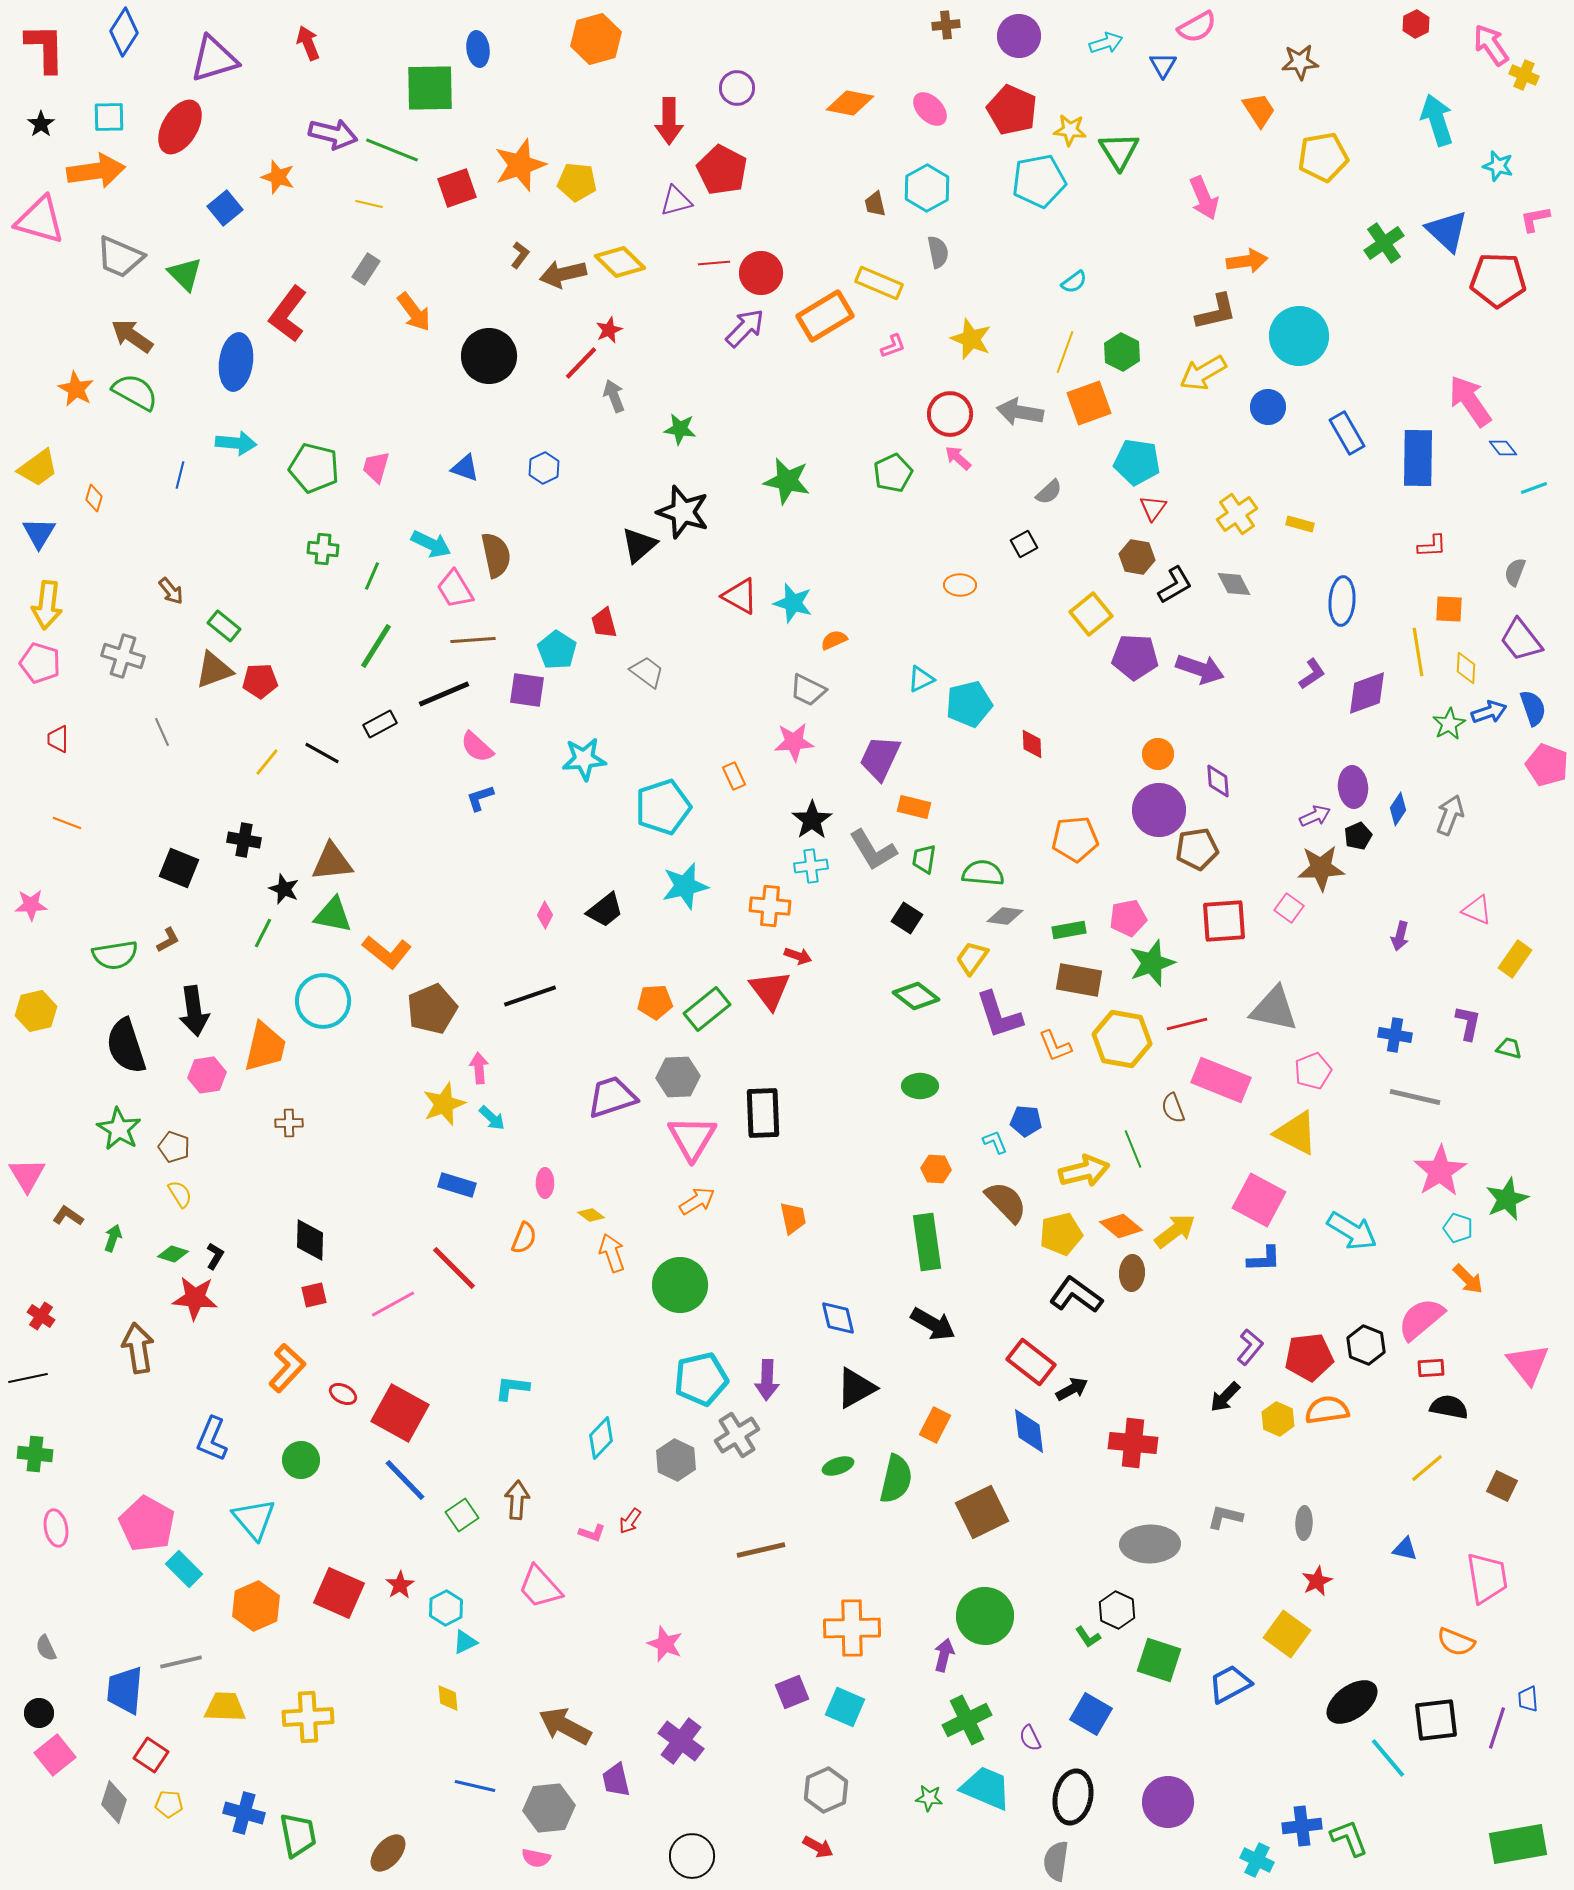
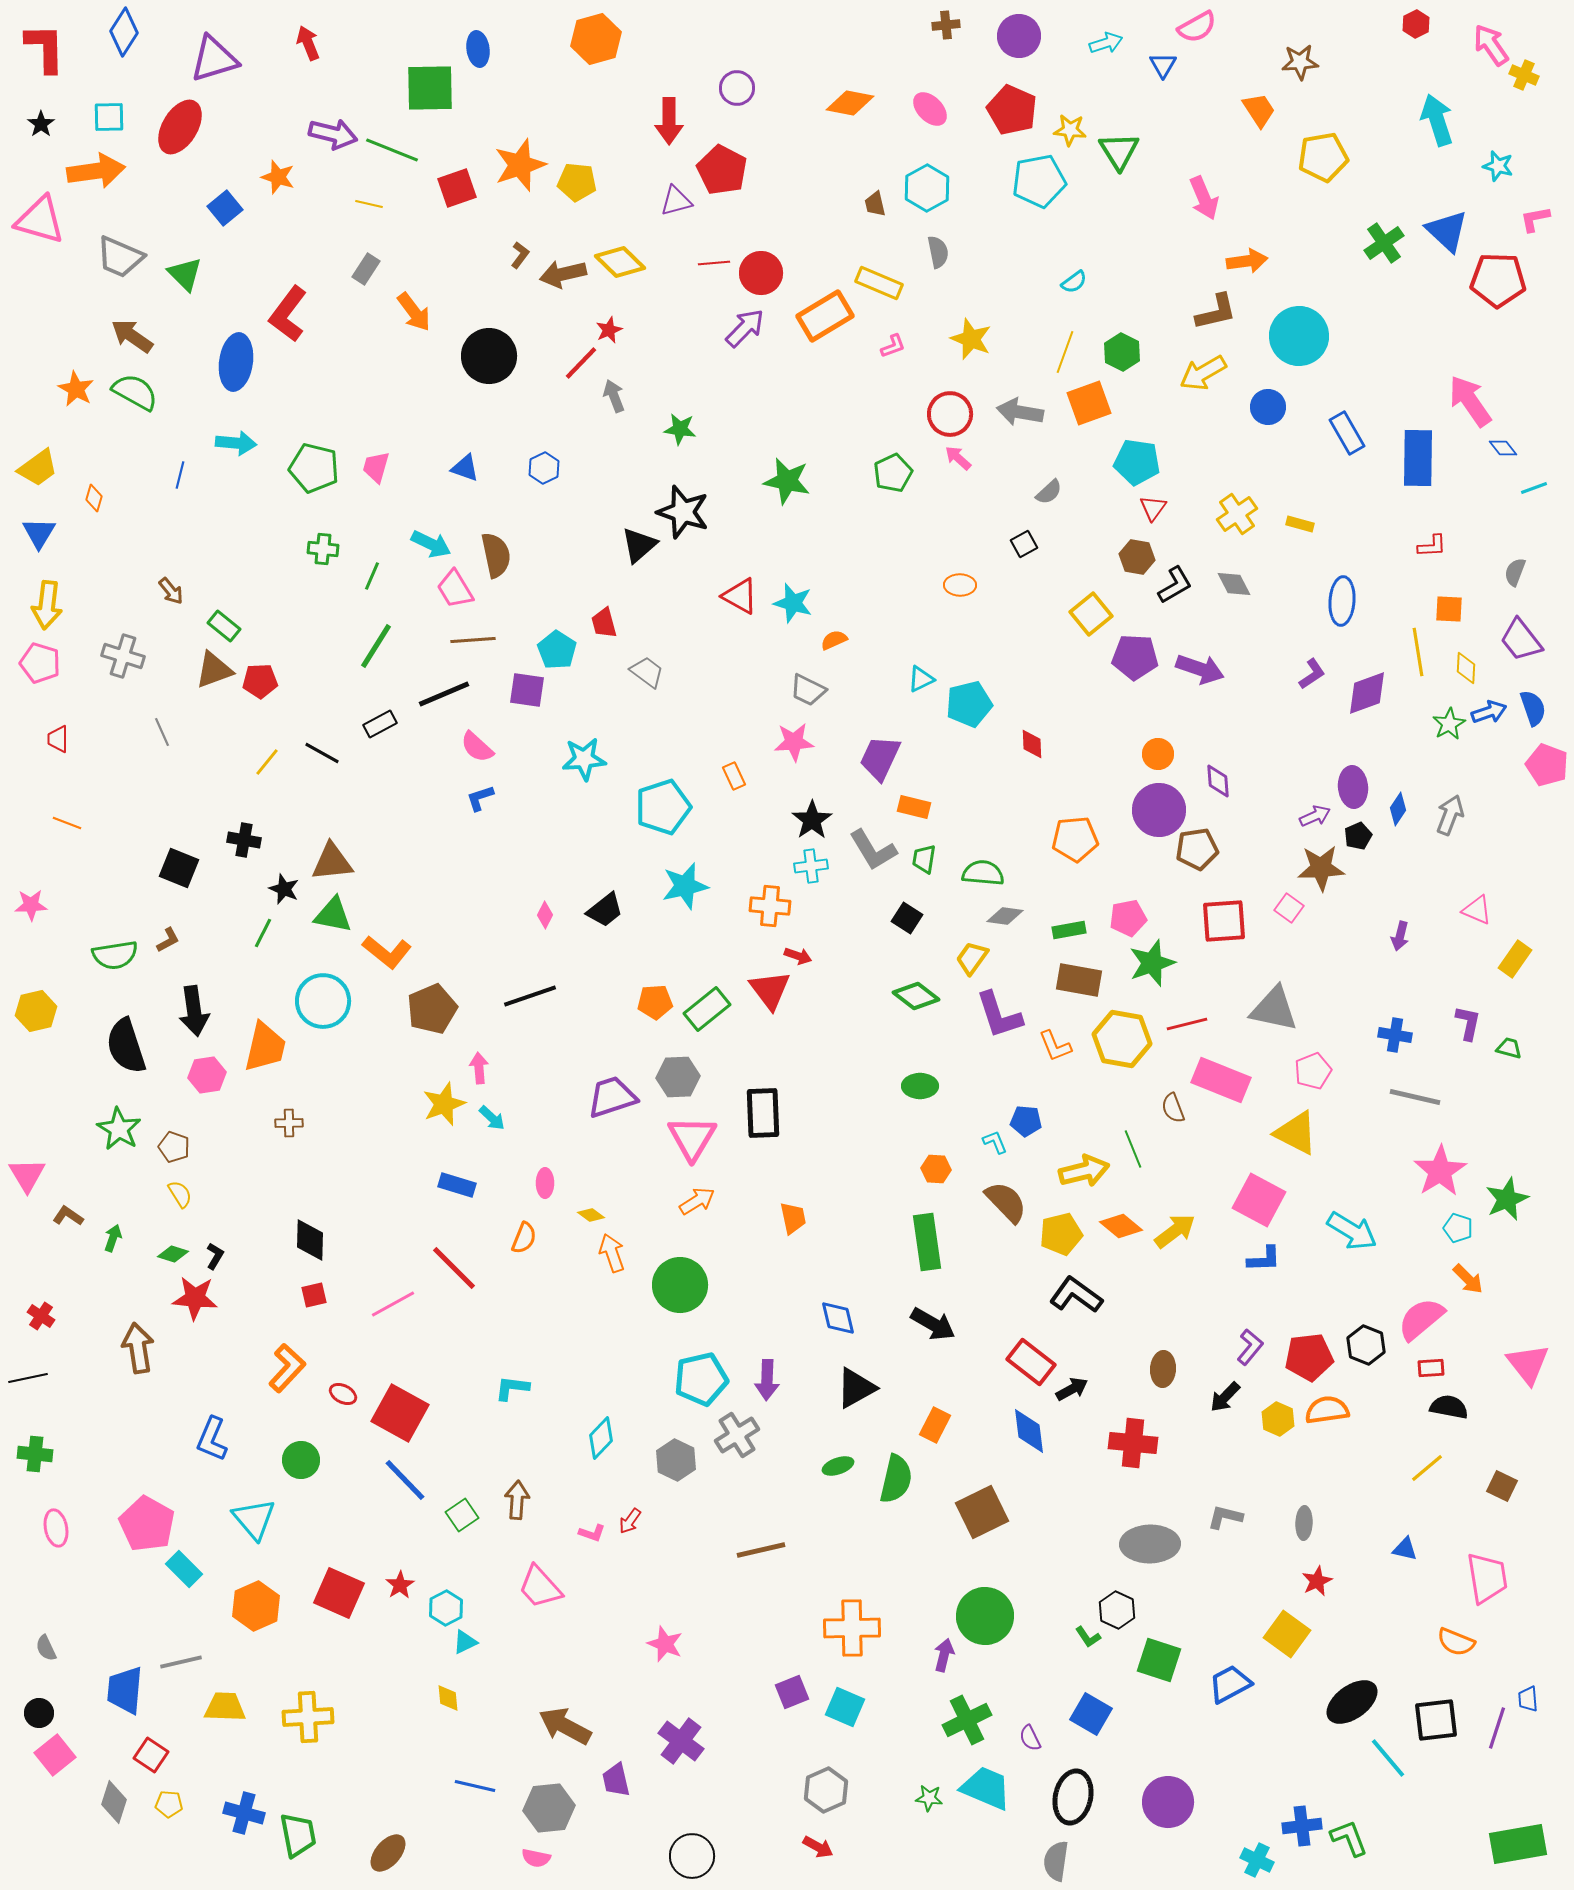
brown ellipse at (1132, 1273): moved 31 px right, 96 px down
